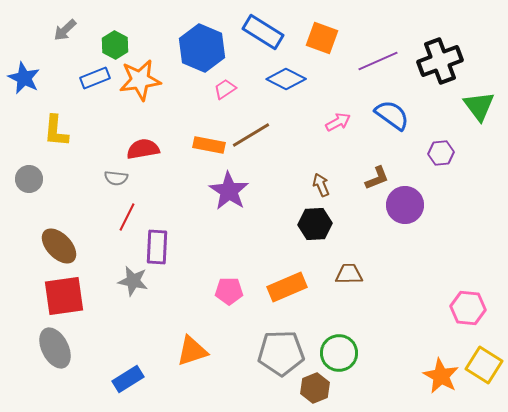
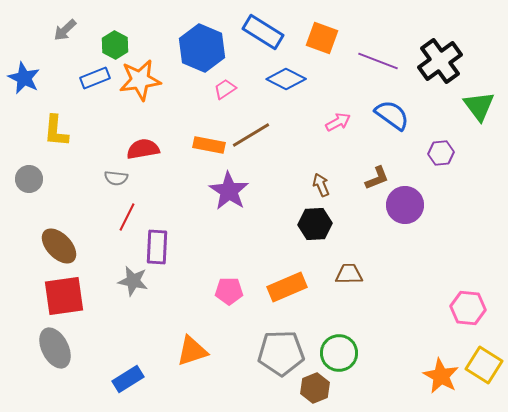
purple line at (378, 61): rotated 45 degrees clockwise
black cross at (440, 61): rotated 15 degrees counterclockwise
